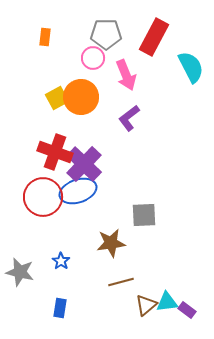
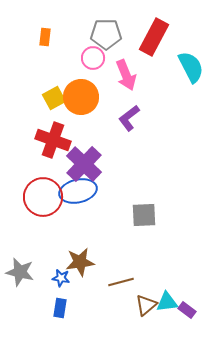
yellow square: moved 3 px left
red cross: moved 2 px left, 12 px up
blue ellipse: rotated 6 degrees clockwise
brown star: moved 31 px left, 19 px down
blue star: moved 17 px down; rotated 24 degrees counterclockwise
